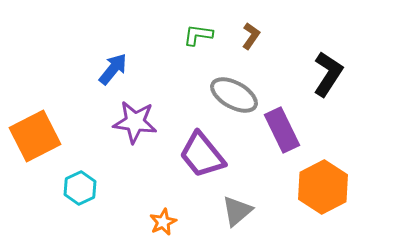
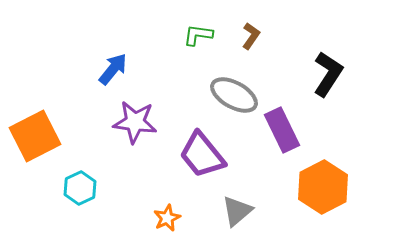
orange star: moved 4 px right, 4 px up
